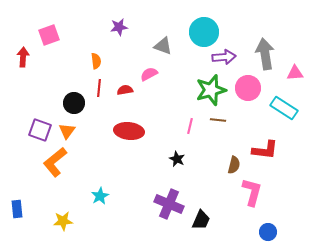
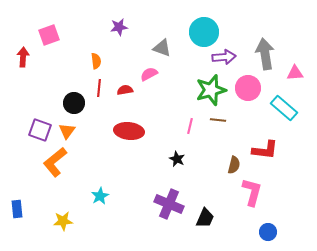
gray triangle: moved 1 px left, 2 px down
cyan rectangle: rotated 8 degrees clockwise
black trapezoid: moved 4 px right, 2 px up
